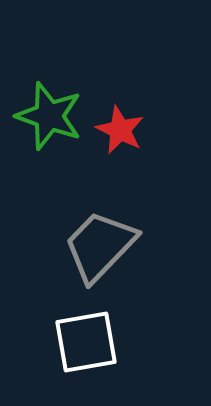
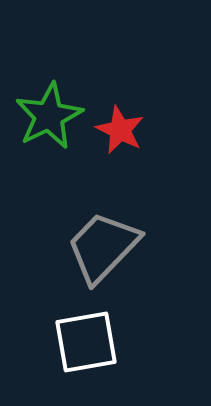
green star: rotated 26 degrees clockwise
gray trapezoid: moved 3 px right, 1 px down
